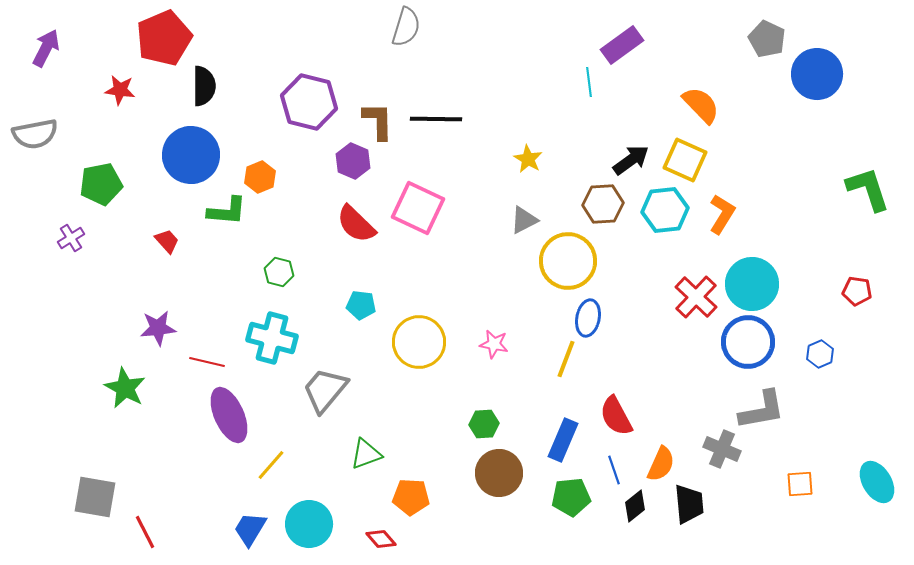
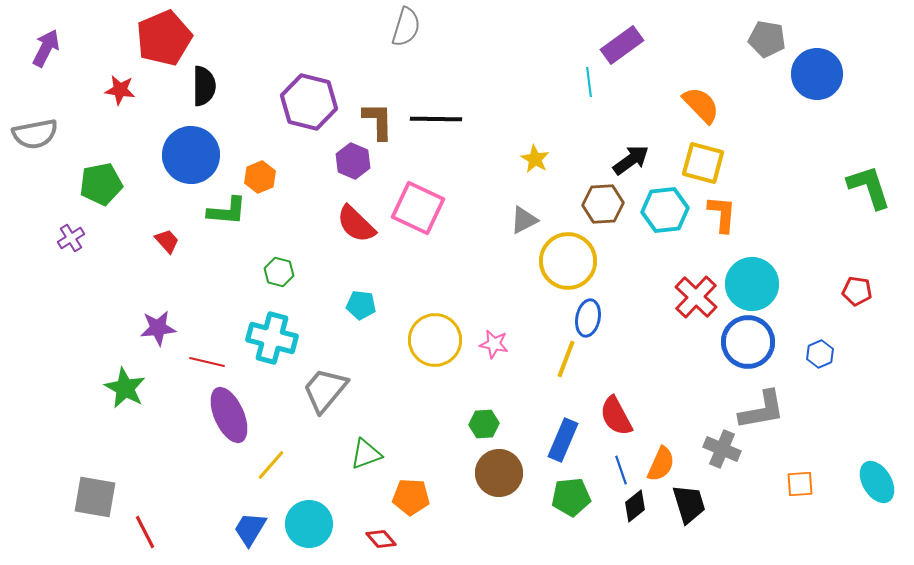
gray pentagon at (767, 39): rotated 15 degrees counterclockwise
yellow star at (528, 159): moved 7 px right
yellow square at (685, 160): moved 18 px right, 3 px down; rotated 9 degrees counterclockwise
green L-shape at (868, 189): moved 1 px right, 2 px up
orange L-shape at (722, 214): rotated 27 degrees counterclockwise
yellow circle at (419, 342): moved 16 px right, 2 px up
blue line at (614, 470): moved 7 px right
black trapezoid at (689, 504): rotated 12 degrees counterclockwise
